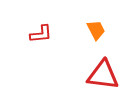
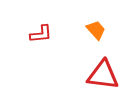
orange trapezoid: rotated 15 degrees counterclockwise
